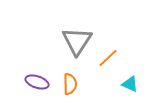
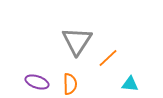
cyan triangle: rotated 18 degrees counterclockwise
